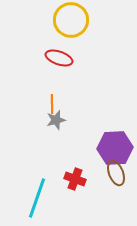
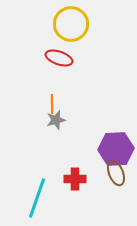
yellow circle: moved 4 px down
purple hexagon: moved 1 px right, 1 px down
red cross: rotated 20 degrees counterclockwise
